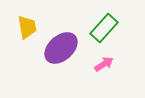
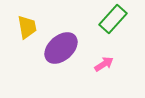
green rectangle: moved 9 px right, 9 px up
